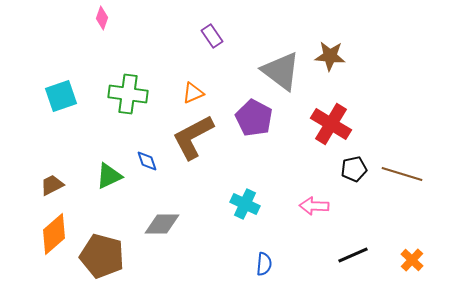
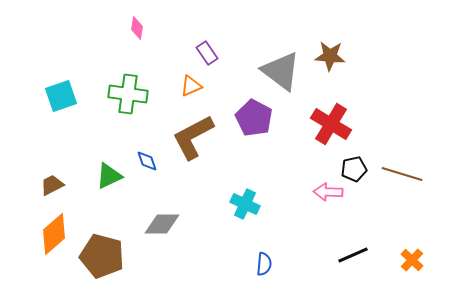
pink diamond: moved 35 px right, 10 px down; rotated 10 degrees counterclockwise
purple rectangle: moved 5 px left, 17 px down
orange triangle: moved 2 px left, 7 px up
pink arrow: moved 14 px right, 14 px up
